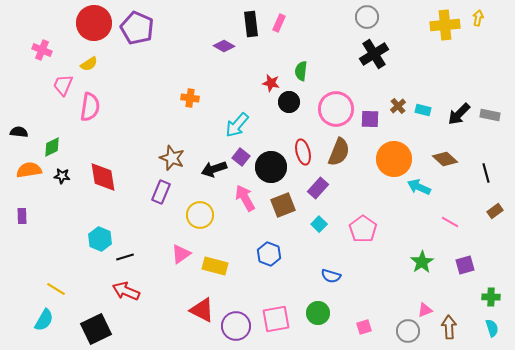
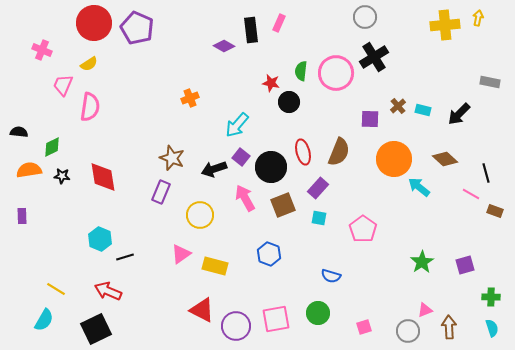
gray circle at (367, 17): moved 2 px left
black rectangle at (251, 24): moved 6 px down
black cross at (374, 54): moved 3 px down
orange cross at (190, 98): rotated 30 degrees counterclockwise
pink circle at (336, 109): moved 36 px up
gray rectangle at (490, 115): moved 33 px up
cyan arrow at (419, 187): rotated 15 degrees clockwise
brown rectangle at (495, 211): rotated 56 degrees clockwise
pink line at (450, 222): moved 21 px right, 28 px up
cyan square at (319, 224): moved 6 px up; rotated 35 degrees counterclockwise
red arrow at (126, 291): moved 18 px left
